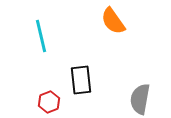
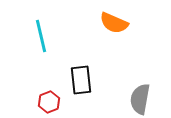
orange semicircle: moved 1 px right, 2 px down; rotated 32 degrees counterclockwise
